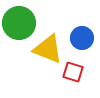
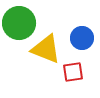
yellow triangle: moved 2 px left
red square: rotated 25 degrees counterclockwise
